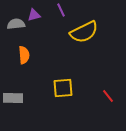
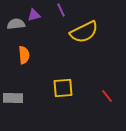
red line: moved 1 px left
